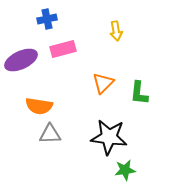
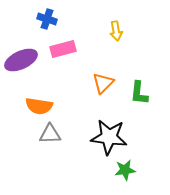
blue cross: rotated 30 degrees clockwise
